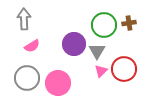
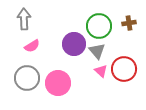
green circle: moved 5 px left, 1 px down
gray triangle: rotated 12 degrees counterclockwise
pink triangle: rotated 32 degrees counterclockwise
